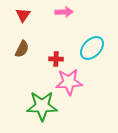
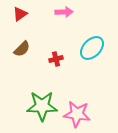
red triangle: moved 3 px left, 1 px up; rotated 21 degrees clockwise
brown semicircle: rotated 18 degrees clockwise
red cross: rotated 16 degrees counterclockwise
pink star: moved 8 px right, 32 px down; rotated 12 degrees clockwise
